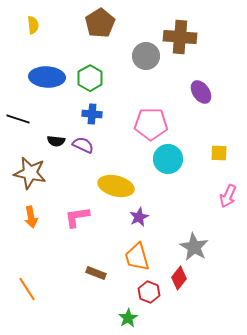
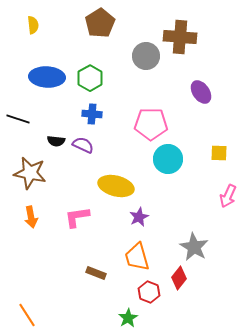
orange line: moved 26 px down
